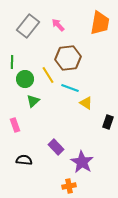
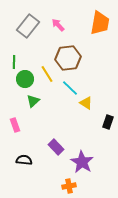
green line: moved 2 px right
yellow line: moved 1 px left, 1 px up
cyan line: rotated 24 degrees clockwise
